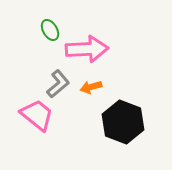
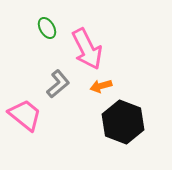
green ellipse: moved 3 px left, 2 px up
pink arrow: rotated 66 degrees clockwise
orange arrow: moved 10 px right, 1 px up
pink trapezoid: moved 12 px left
